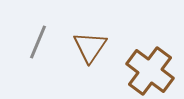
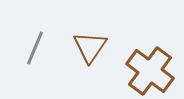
gray line: moved 3 px left, 6 px down
